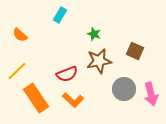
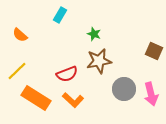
brown square: moved 19 px right
orange rectangle: rotated 24 degrees counterclockwise
